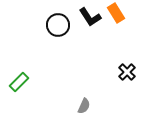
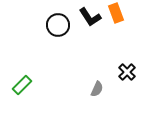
orange rectangle: rotated 12 degrees clockwise
green rectangle: moved 3 px right, 3 px down
gray semicircle: moved 13 px right, 17 px up
